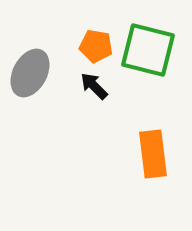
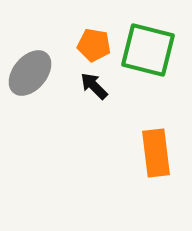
orange pentagon: moved 2 px left, 1 px up
gray ellipse: rotated 12 degrees clockwise
orange rectangle: moved 3 px right, 1 px up
